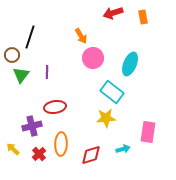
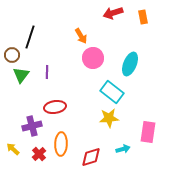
yellow star: moved 3 px right
red diamond: moved 2 px down
